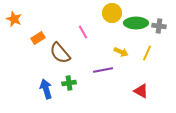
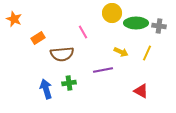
brown semicircle: moved 2 px right, 1 px down; rotated 55 degrees counterclockwise
